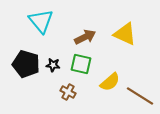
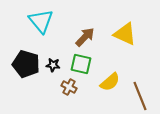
brown arrow: rotated 20 degrees counterclockwise
brown cross: moved 1 px right, 5 px up
brown line: rotated 36 degrees clockwise
